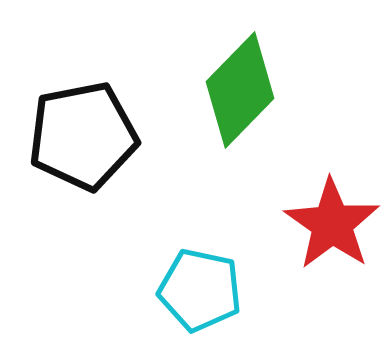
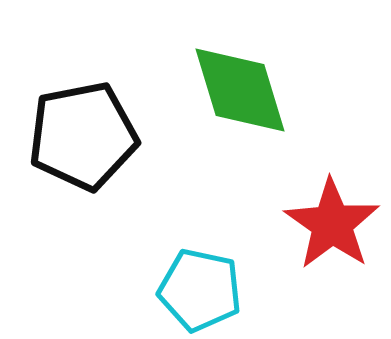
green diamond: rotated 61 degrees counterclockwise
